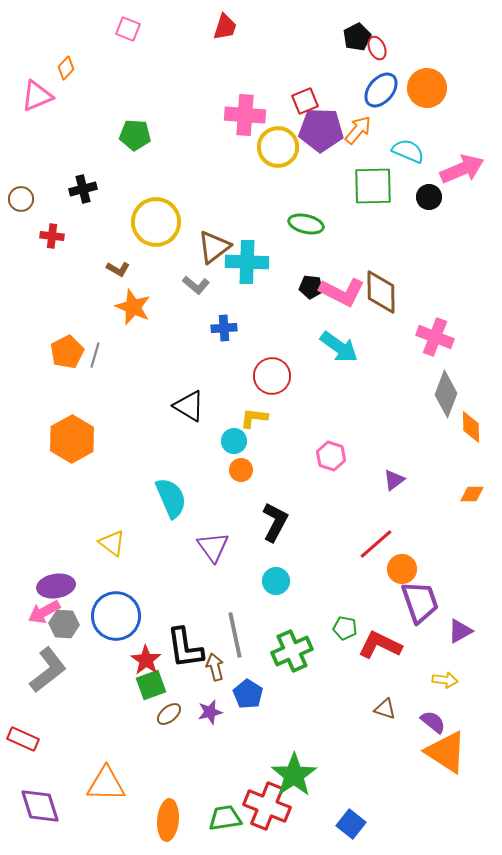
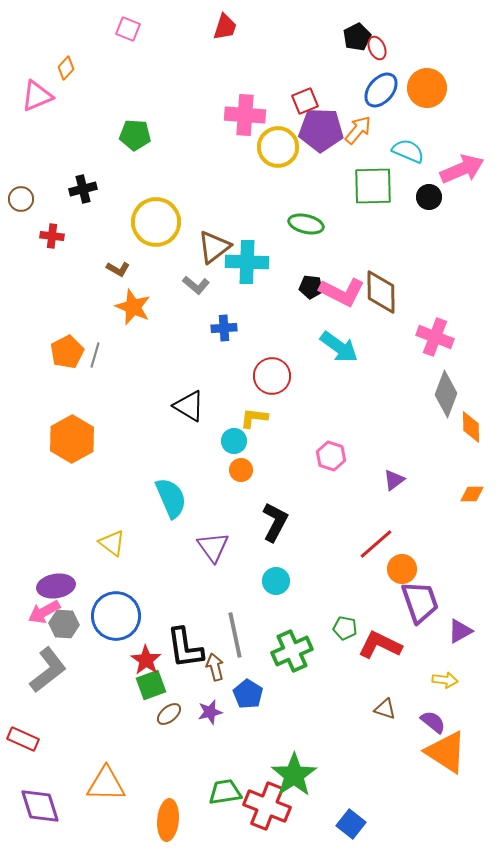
green trapezoid at (225, 818): moved 26 px up
